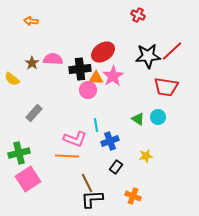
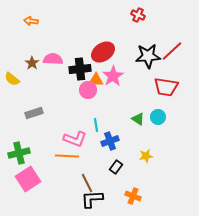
orange triangle: moved 2 px down
gray rectangle: rotated 30 degrees clockwise
